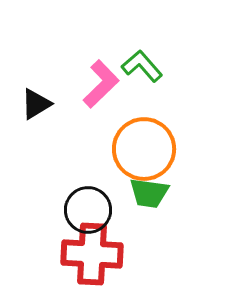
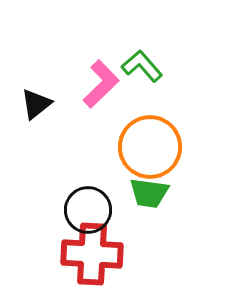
black triangle: rotated 8 degrees counterclockwise
orange circle: moved 6 px right, 2 px up
